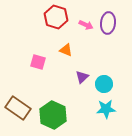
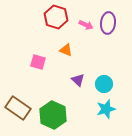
purple triangle: moved 4 px left, 3 px down; rotated 32 degrees counterclockwise
cyan star: rotated 12 degrees counterclockwise
